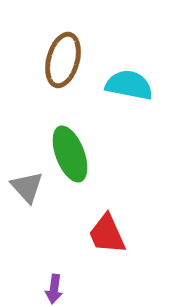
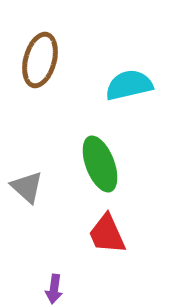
brown ellipse: moved 23 px left
cyan semicircle: rotated 24 degrees counterclockwise
green ellipse: moved 30 px right, 10 px down
gray triangle: rotated 6 degrees counterclockwise
